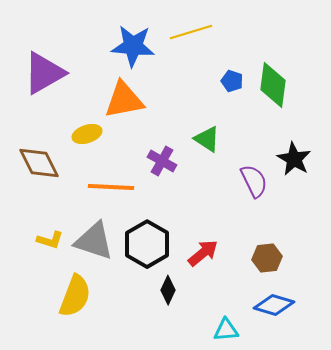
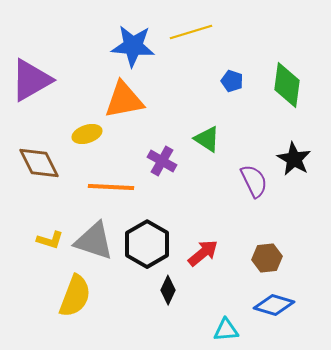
purple triangle: moved 13 px left, 7 px down
green diamond: moved 14 px right
